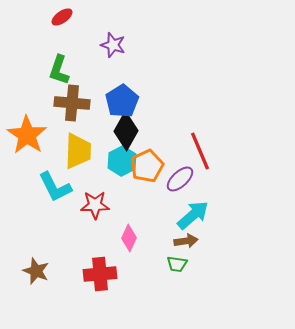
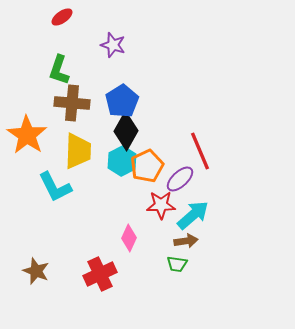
red star: moved 66 px right
red cross: rotated 20 degrees counterclockwise
